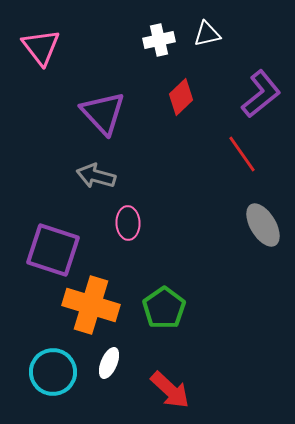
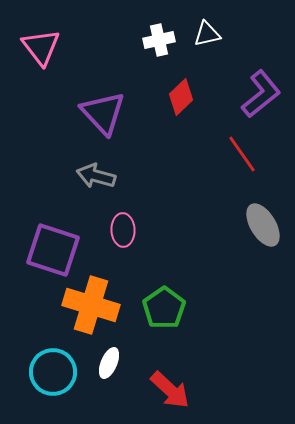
pink ellipse: moved 5 px left, 7 px down
